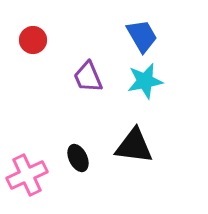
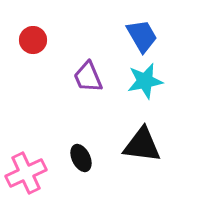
black triangle: moved 8 px right, 1 px up
black ellipse: moved 3 px right
pink cross: moved 1 px left, 2 px up
